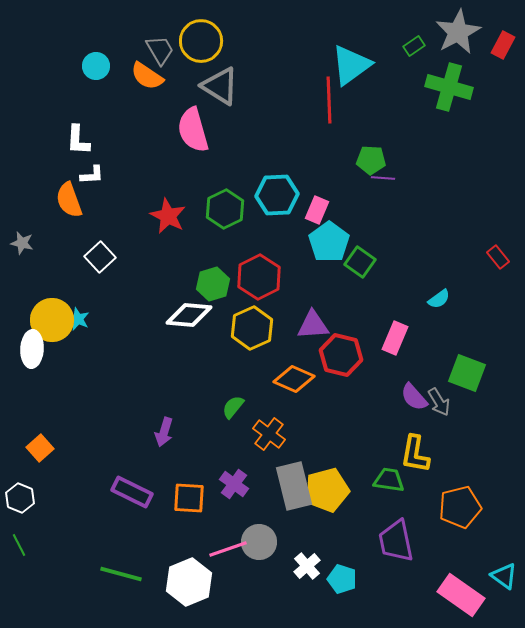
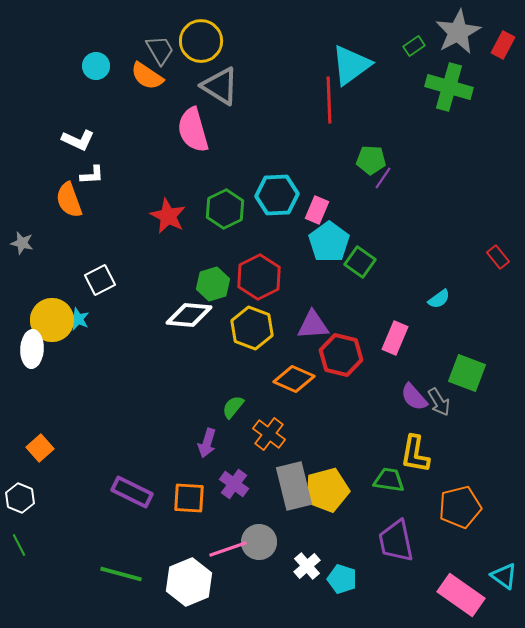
white L-shape at (78, 140): rotated 68 degrees counterclockwise
purple line at (383, 178): rotated 60 degrees counterclockwise
white square at (100, 257): moved 23 px down; rotated 16 degrees clockwise
yellow hexagon at (252, 328): rotated 15 degrees counterclockwise
purple arrow at (164, 432): moved 43 px right, 11 px down
